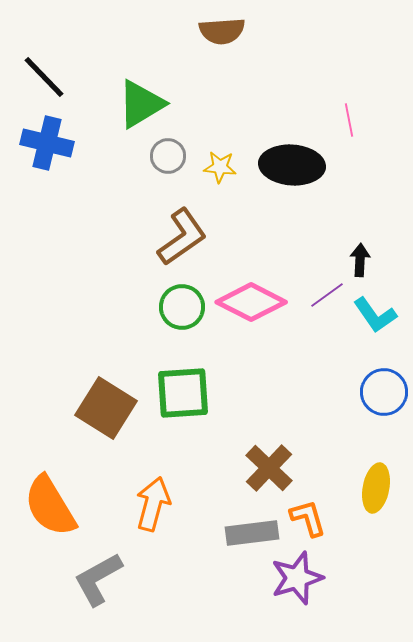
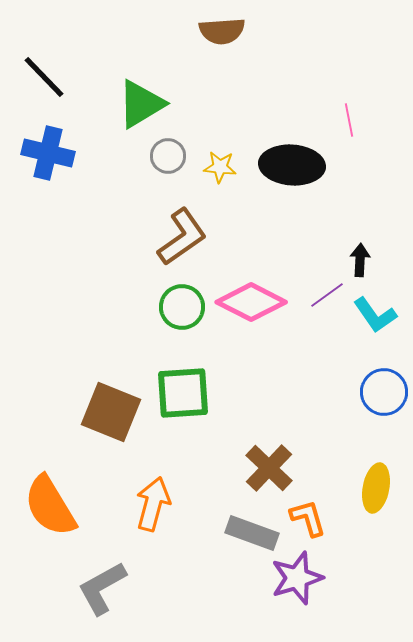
blue cross: moved 1 px right, 10 px down
brown square: moved 5 px right, 4 px down; rotated 10 degrees counterclockwise
gray rectangle: rotated 27 degrees clockwise
gray L-shape: moved 4 px right, 9 px down
